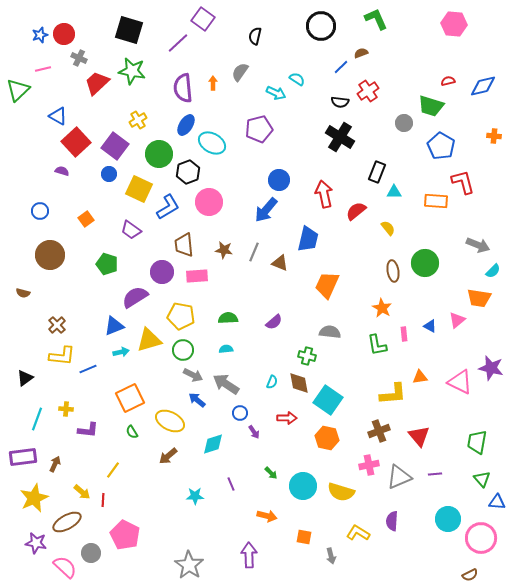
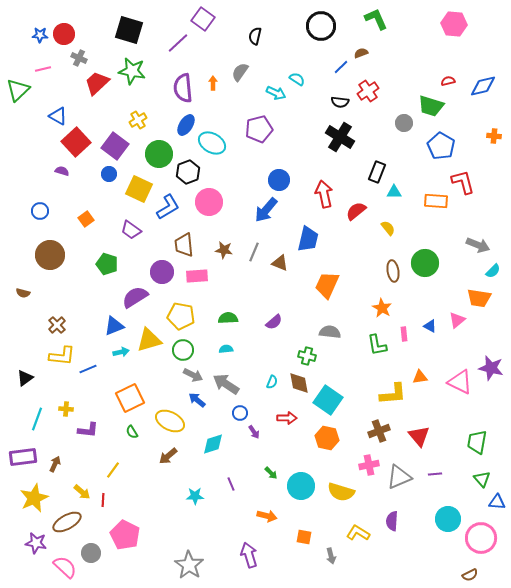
blue star at (40, 35): rotated 21 degrees clockwise
cyan circle at (303, 486): moved 2 px left
purple arrow at (249, 555): rotated 15 degrees counterclockwise
